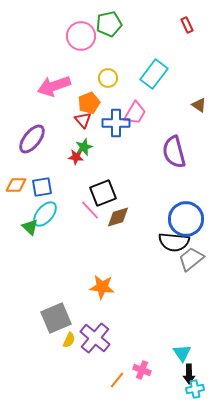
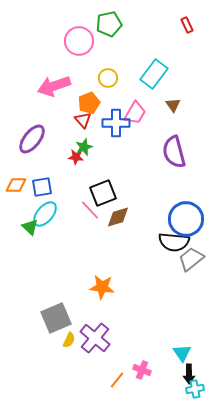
pink circle: moved 2 px left, 5 px down
brown triangle: moved 26 px left; rotated 21 degrees clockwise
